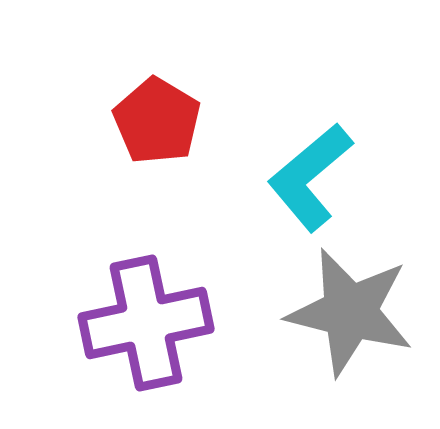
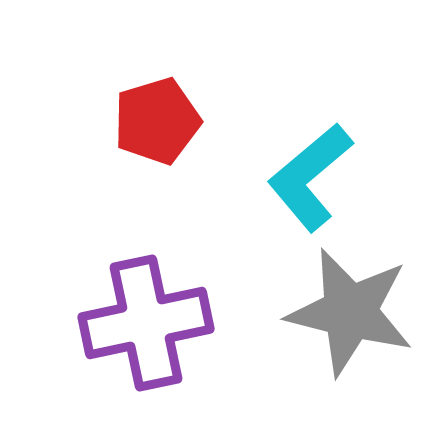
red pentagon: rotated 24 degrees clockwise
